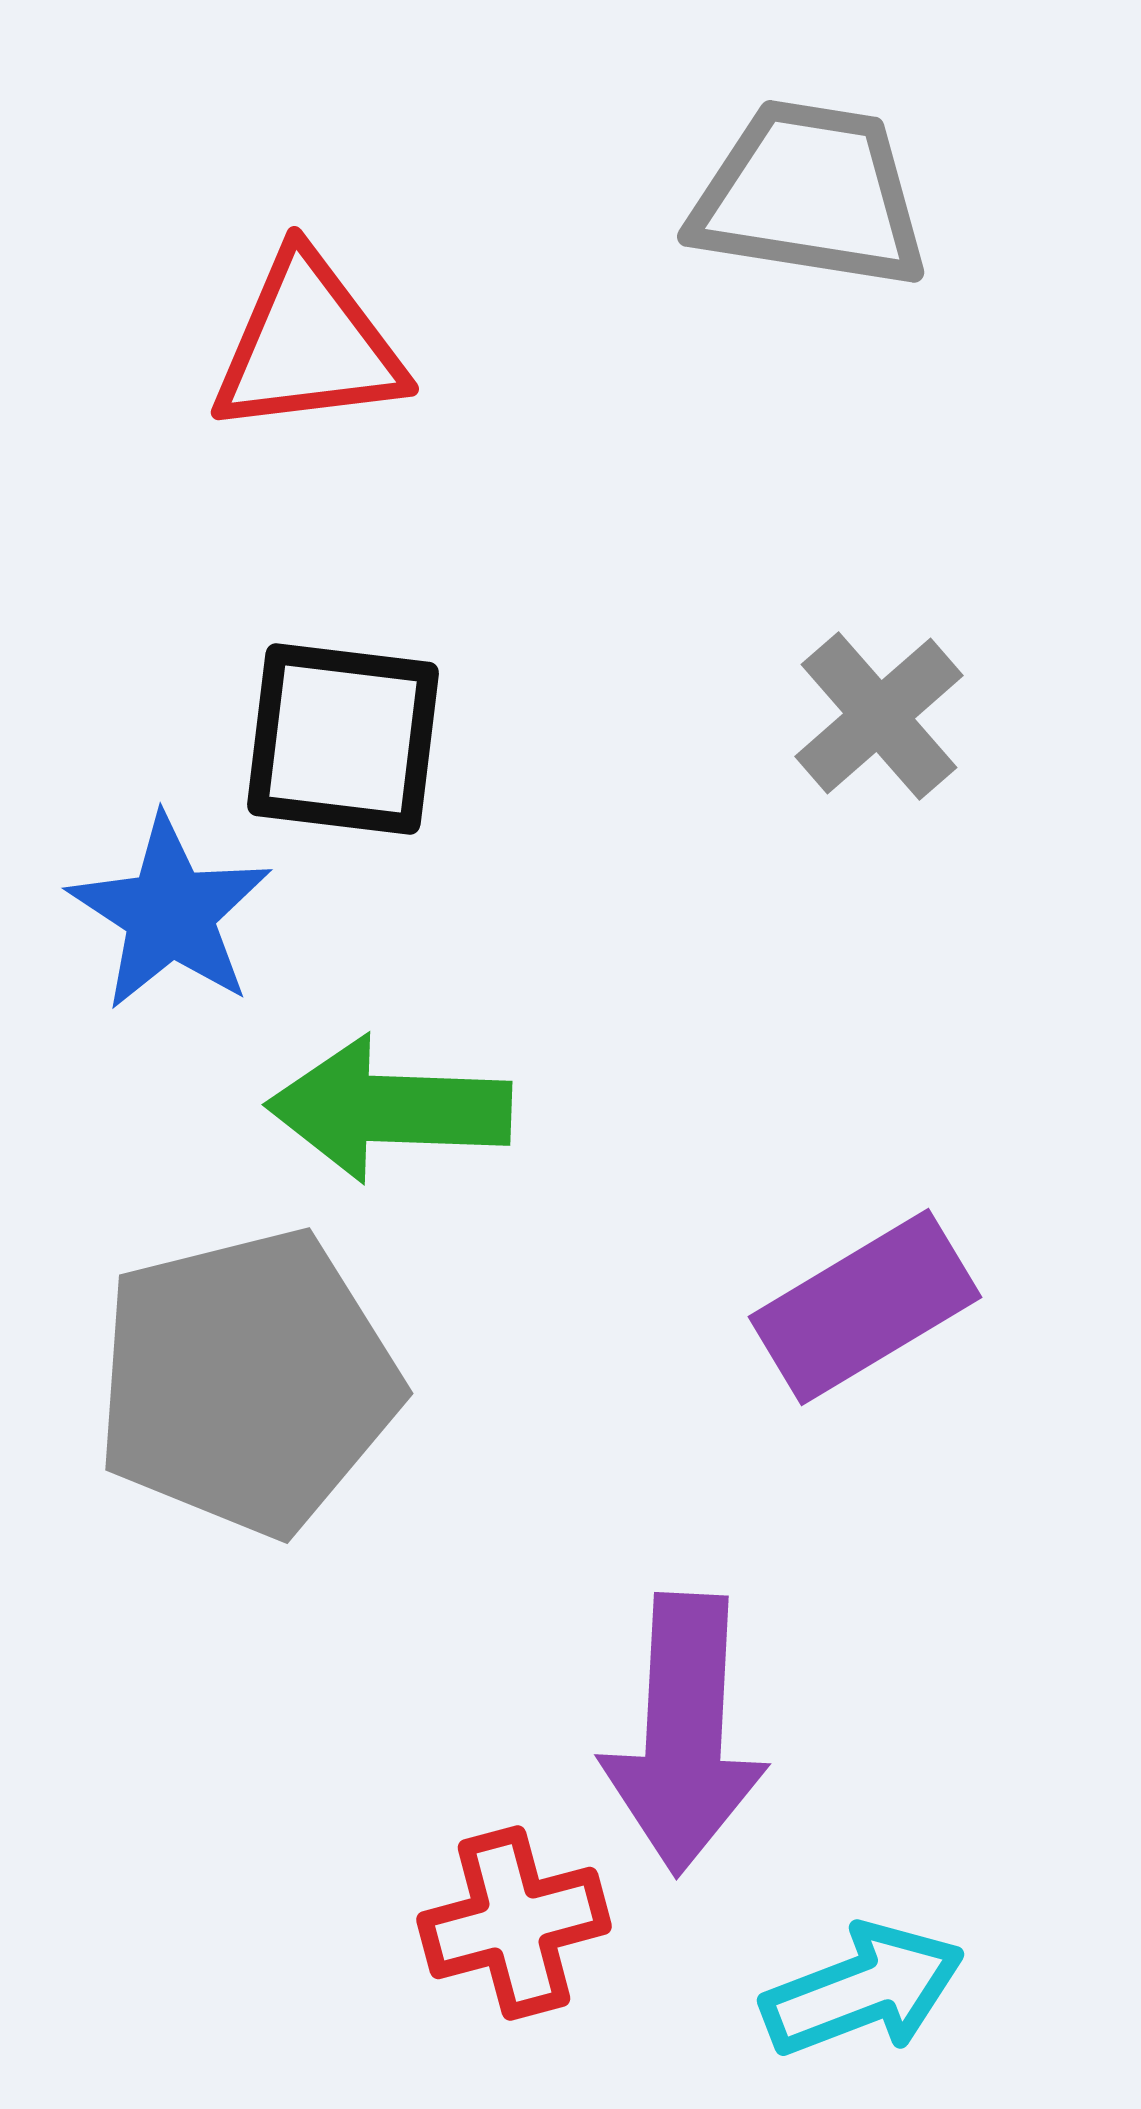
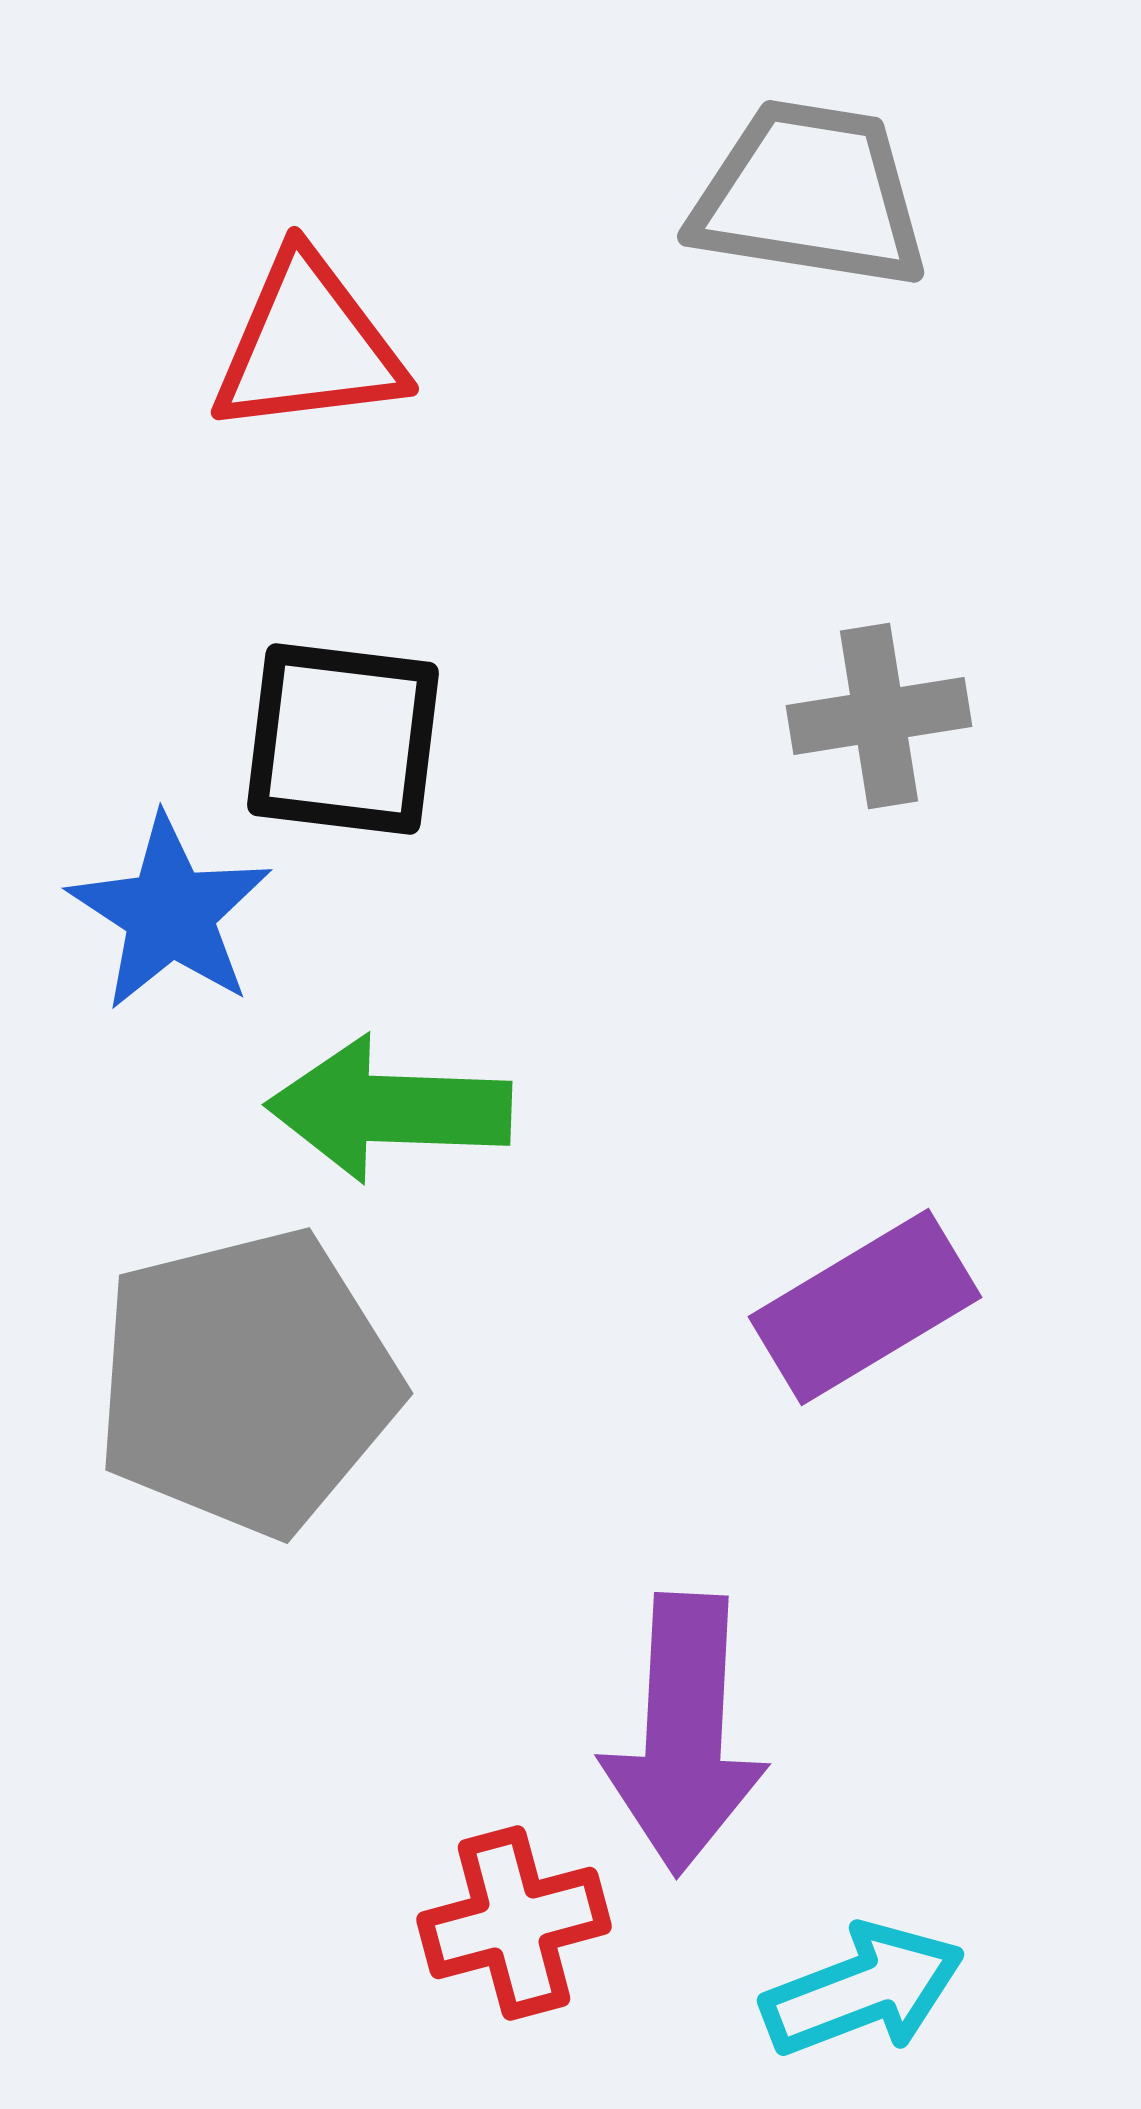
gray cross: rotated 32 degrees clockwise
